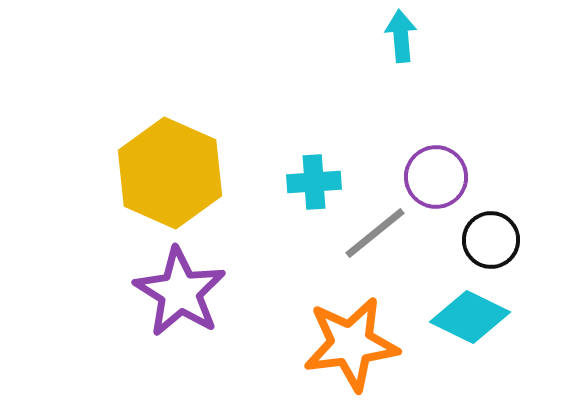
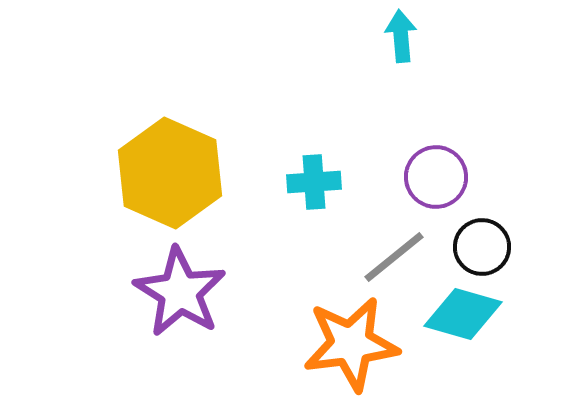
gray line: moved 19 px right, 24 px down
black circle: moved 9 px left, 7 px down
cyan diamond: moved 7 px left, 3 px up; rotated 10 degrees counterclockwise
